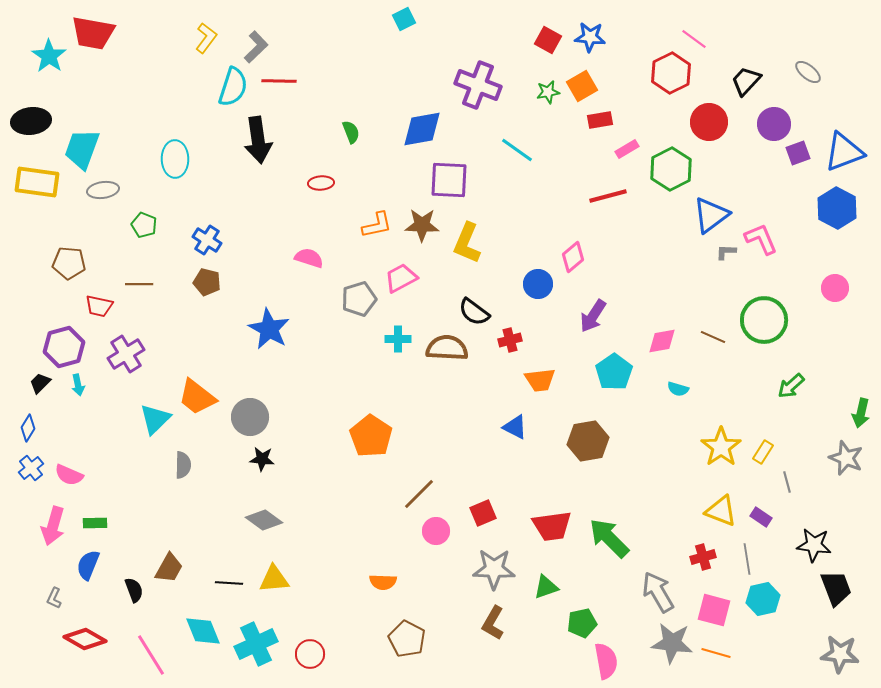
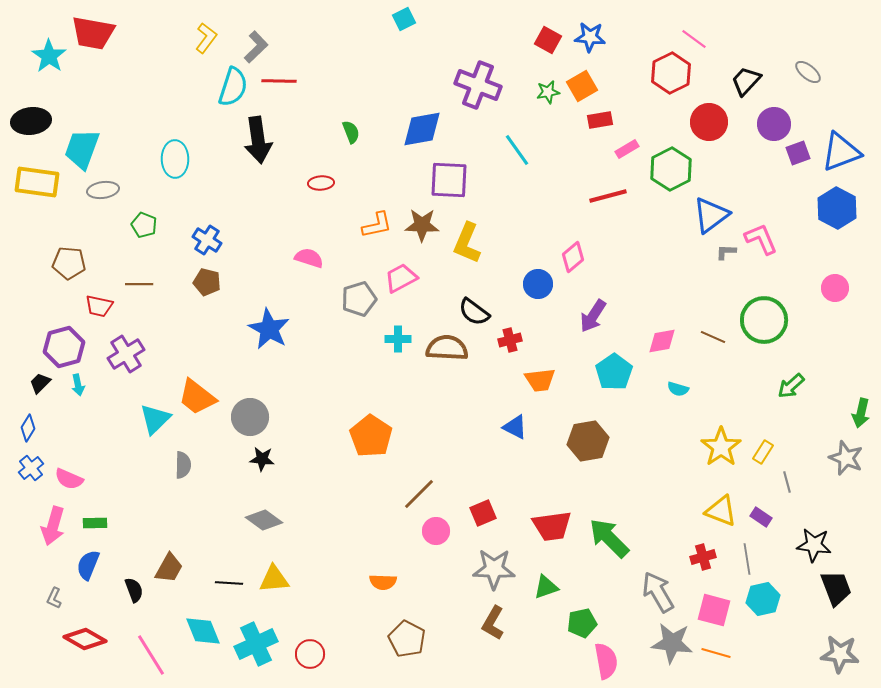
cyan line at (517, 150): rotated 20 degrees clockwise
blue triangle at (844, 152): moved 3 px left
pink semicircle at (69, 475): moved 4 px down
